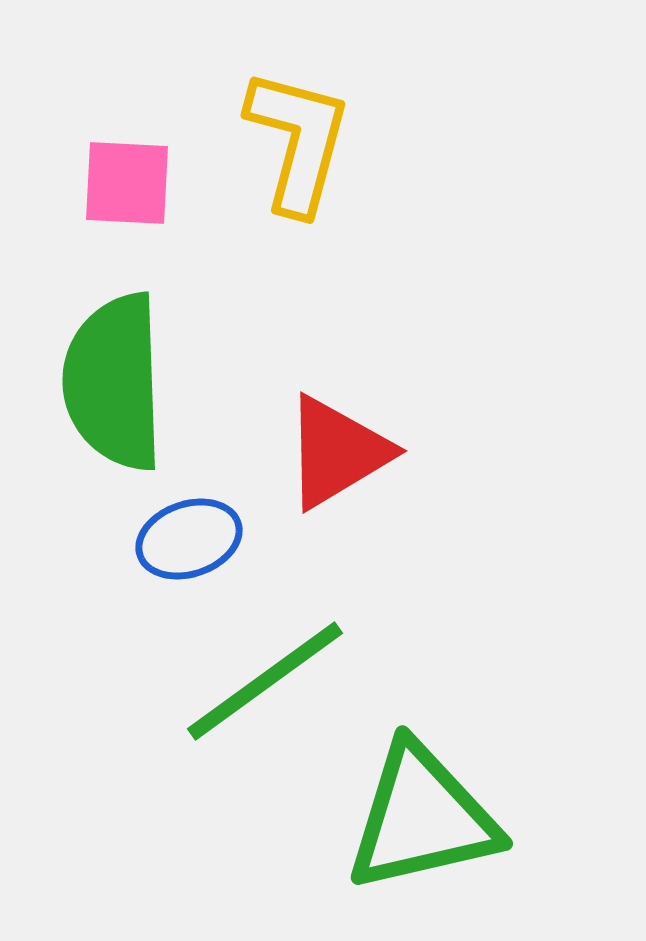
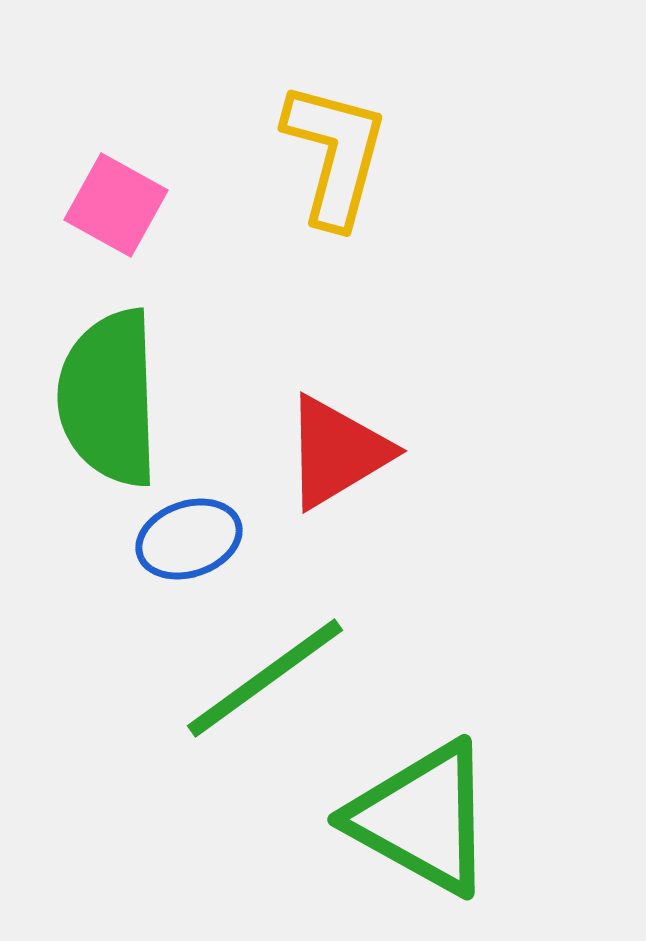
yellow L-shape: moved 37 px right, 13 px down
pink square: moved 11 px left, 22 px down; rotated 26 degrees clockwise
green semicircle: moved 5 px left, 16 px down
green line: moved 3 px up
green triangle: rotated 42 degrees clockwise
